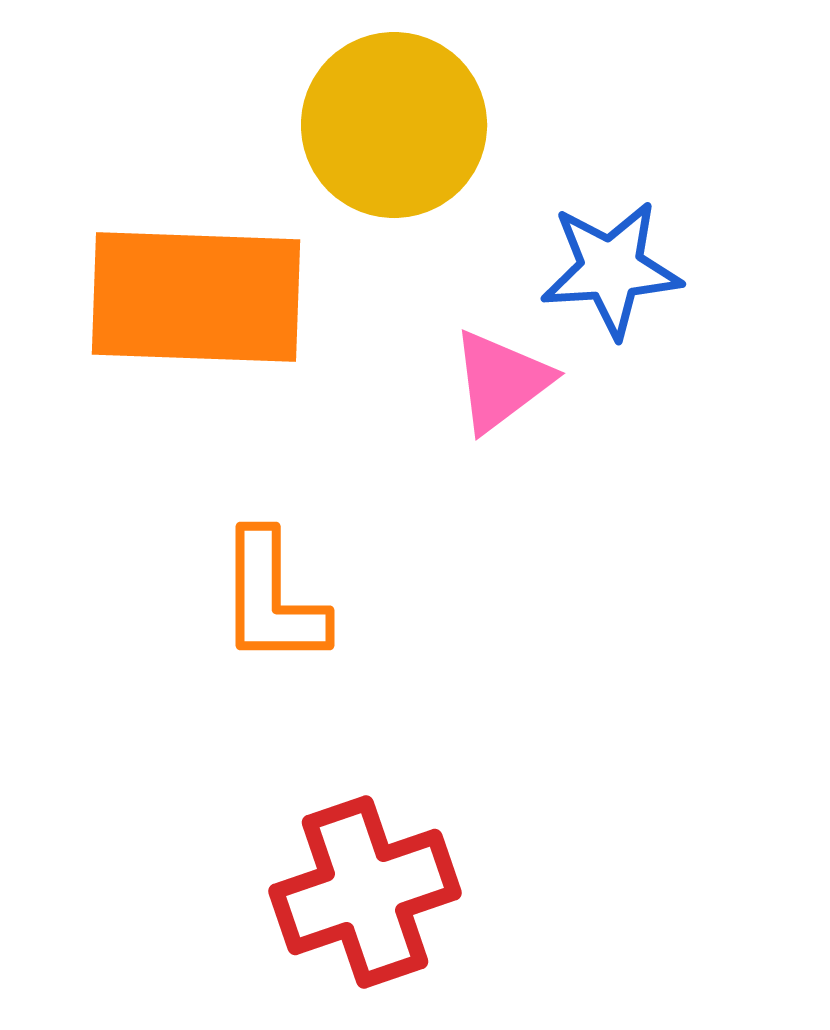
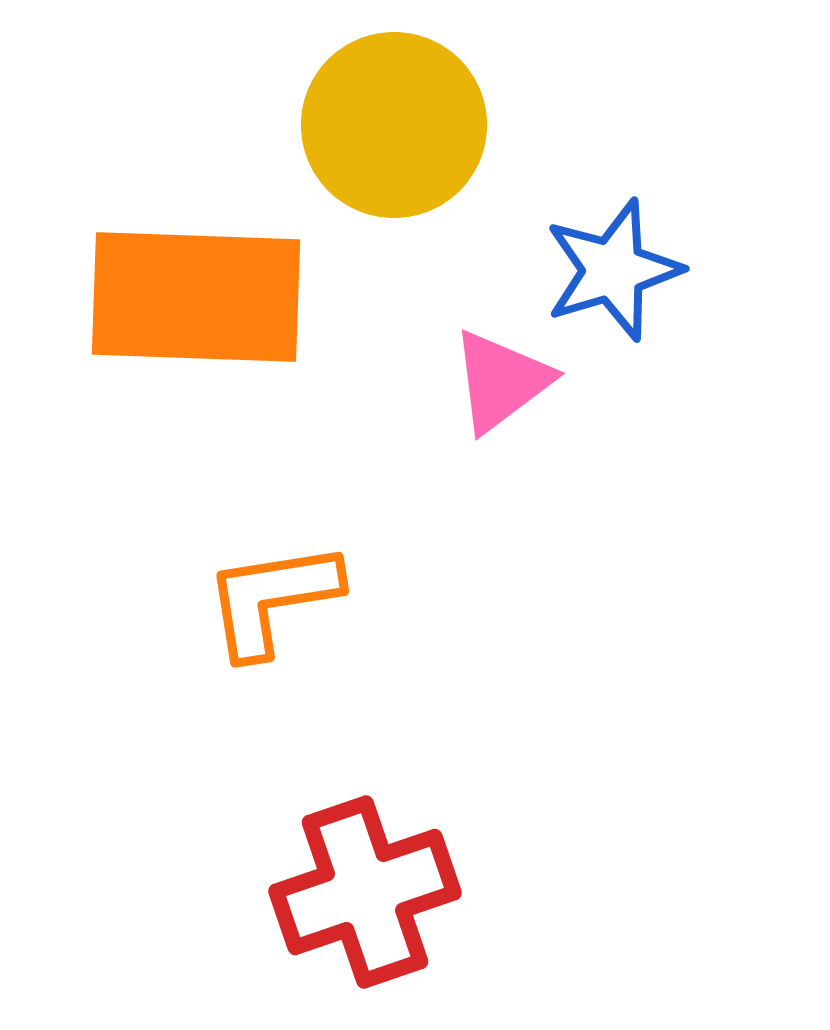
blue star: moved 2 px right, 1 px down; rotated 13 degrees counterclockwise
orange L-shape: rotated 81 degrees clockwise
